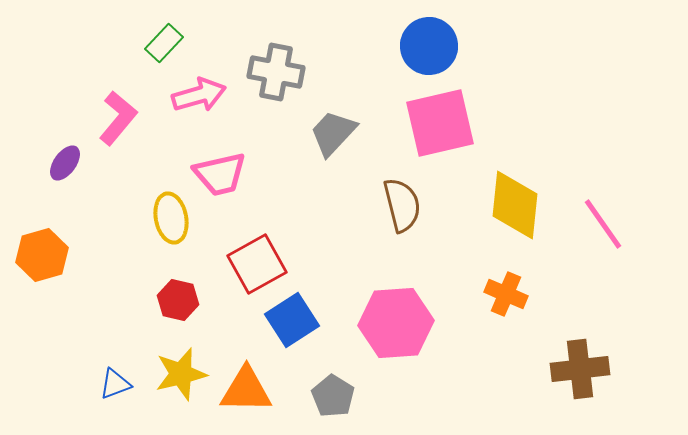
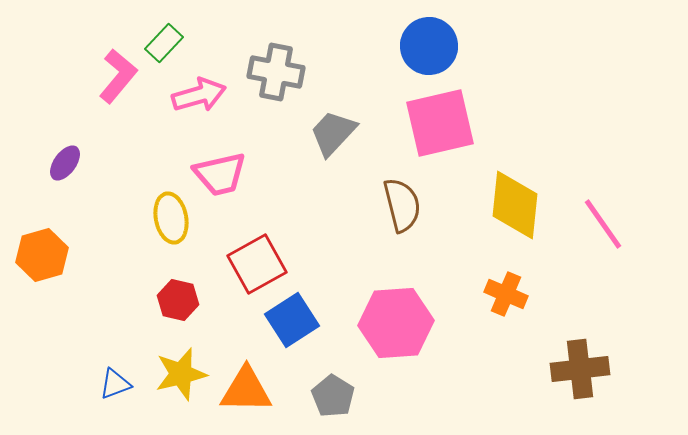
pink L-shape: moved 42 px up
